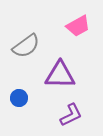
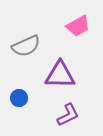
gray semicircle: rotated 12 degrees clockwise
purple L-shape: moved 3 px left
